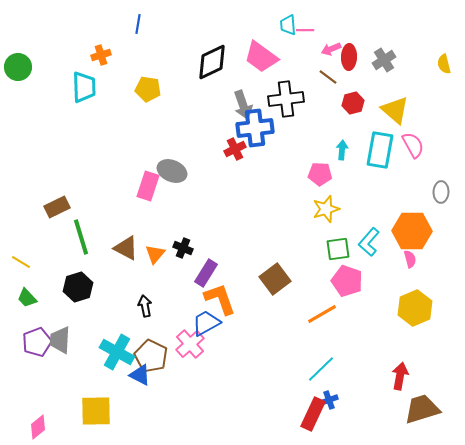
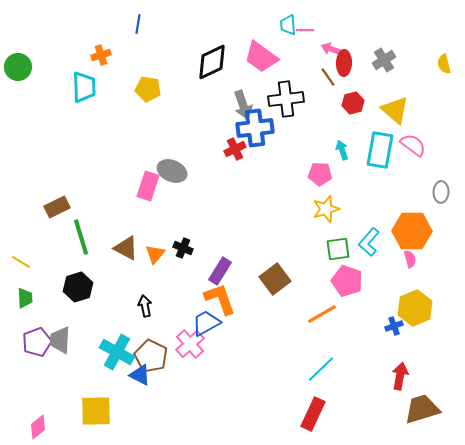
pink arrow at (331, 49): rotated 42 degrees clockwise
red ellipse at (349, 57): moved 5 px left, 6 px down
brown line at (328, 77): rotated 18 degrees clockwise
pink semicircle at (413, 145): rotated 24 degrees counterclockwise
cyan arrow at (342, 150): rotated 24 degrees counterclockwise
purple rectangle at (206, 273): moved 14 px right, 2 px up
green trapezoid at (27, 298): moved 2 px left; rotated 140 degrees counterclockwise
blue cross at (329, 400): moved 65 px right, 74 px up
